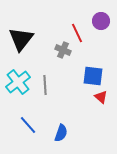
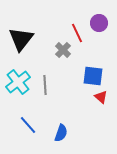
purple circle: moved 2 px left, 2 px down
gray cross: rotated 21 degrees clockwise
